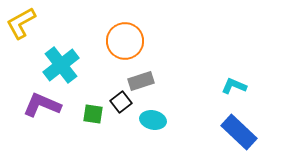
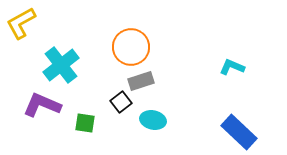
orange circle: moved 6 px right, 6 px down
cyan L-shape: moved 2 px left, 19 px up
green square: moved 8 px left, 9 px down
